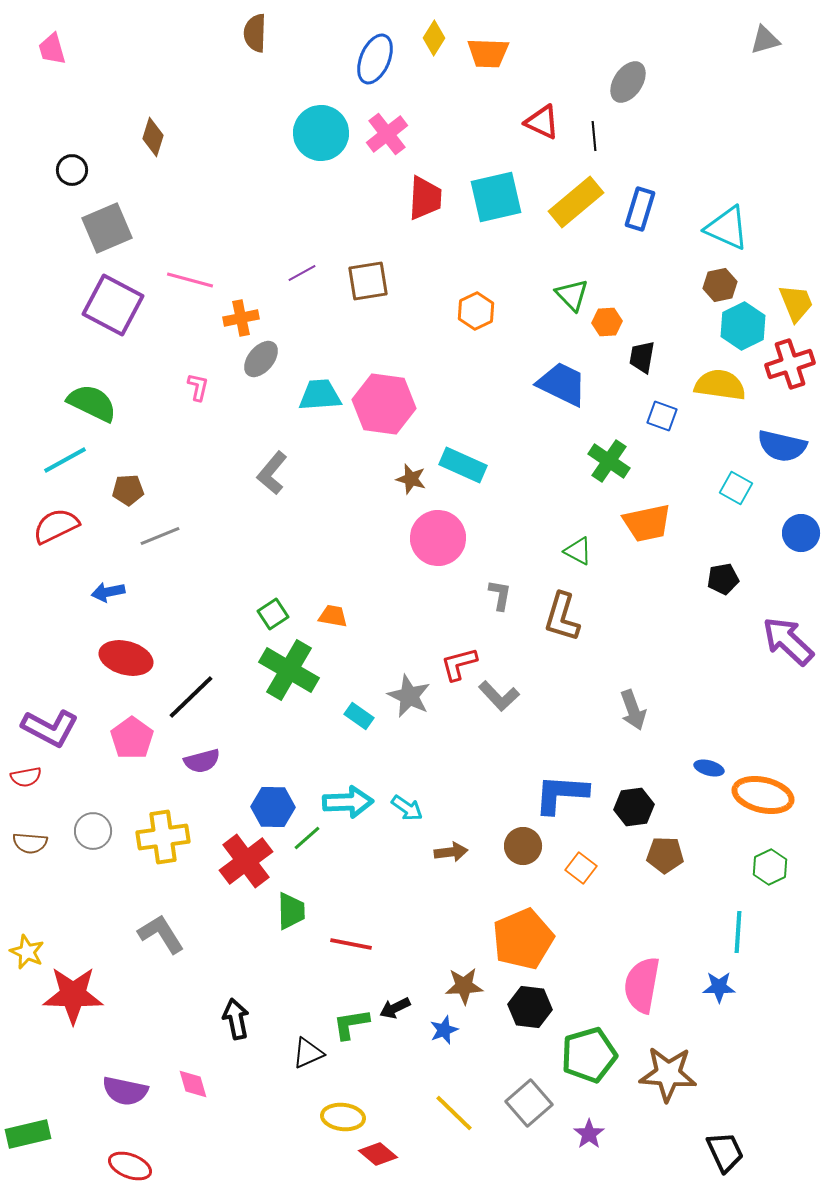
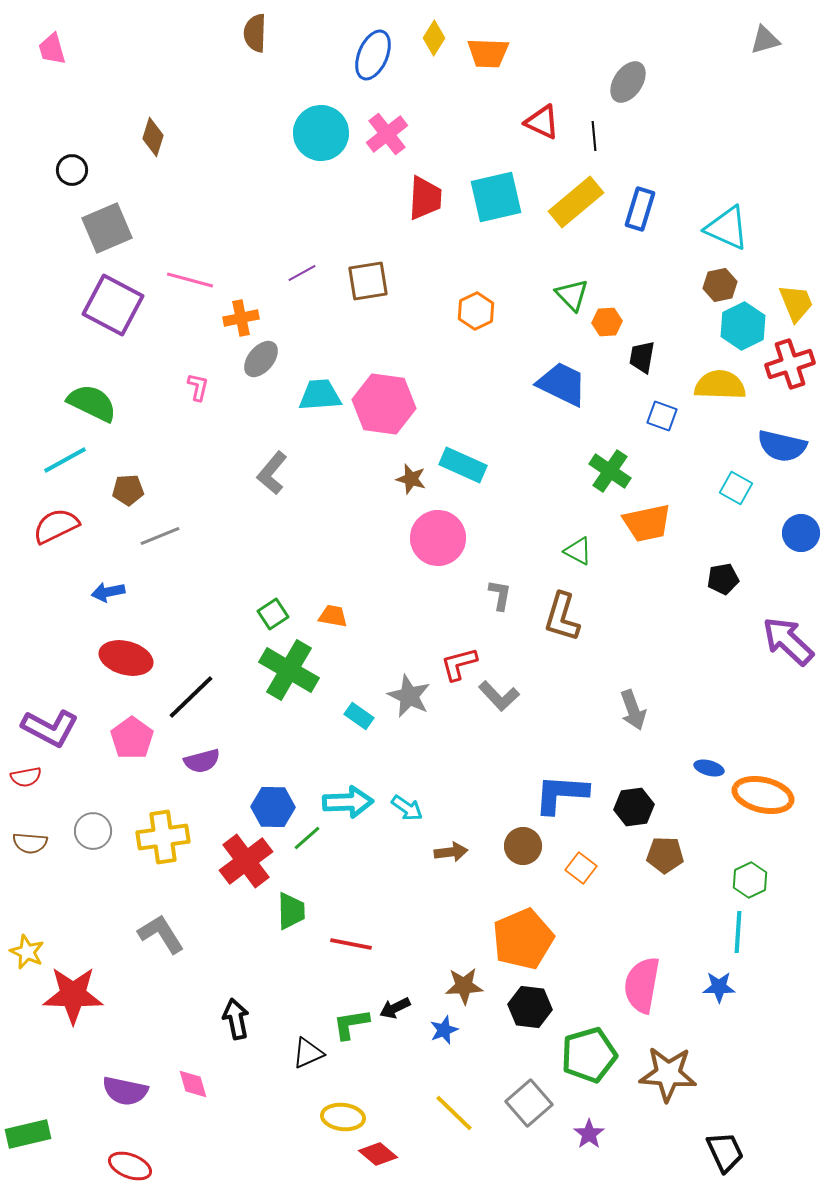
blue ellipse at (375, 59): moved 2 px left, 4 px up
yellow semicircle at (720, 385): rotated 6 degrees counterclockwise
green cross at (609, 461): moved 1 px right, 10 px down
green hexagon at (770, 867): moved 20 px left, 13 px down
